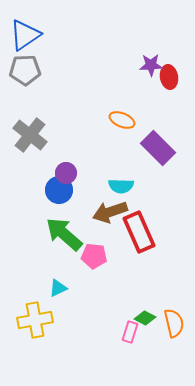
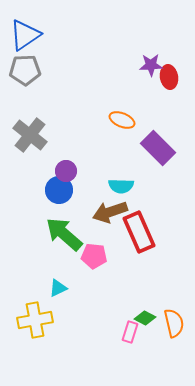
purple circle: moved 2 px up
